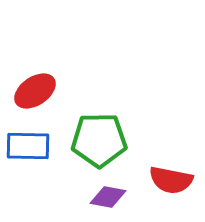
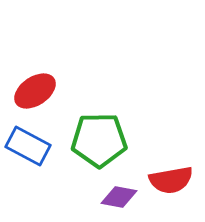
blue rectangle: rotated 27 degrees clockwise
red semicircle: rotated 21 degrees counterclockwise
purple diamond: moved 11 px right
